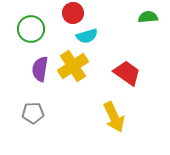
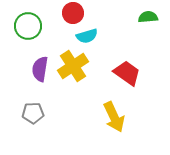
green circle: moved 3 px left, 3 px up
